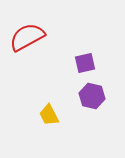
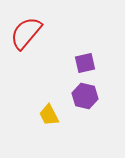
red semicircle: moved 1 px left, 4 px up; rotated 21 degrees counterclockwise
purple hexagon: moved 7 px left
